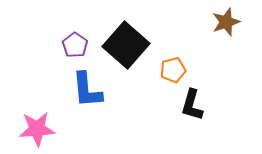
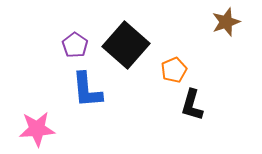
orange pentagon: moved 1 px right; rotated 10 degrees counterclockwise
